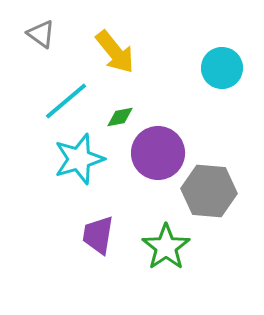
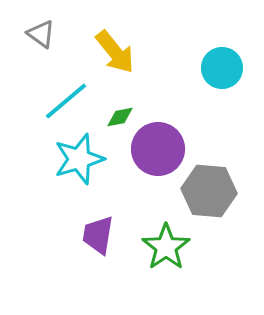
purple circle: moved 4 px up
